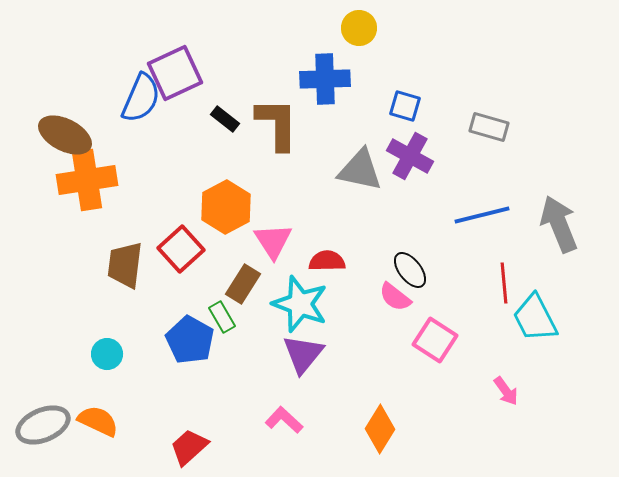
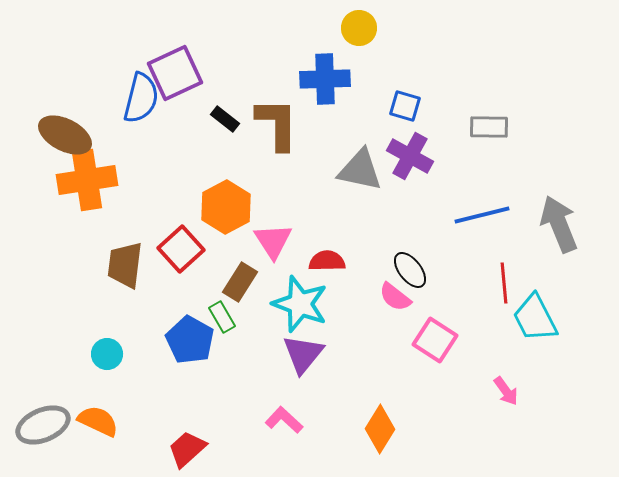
blue semicircle: rotated 9 degrees counterclockwise
gray rectangle: rotated 15 degrees counterclockwise
brown rectangle: moved 3 px left, 2 px up
red trapezoid: moved 2 px left, 2 px down
